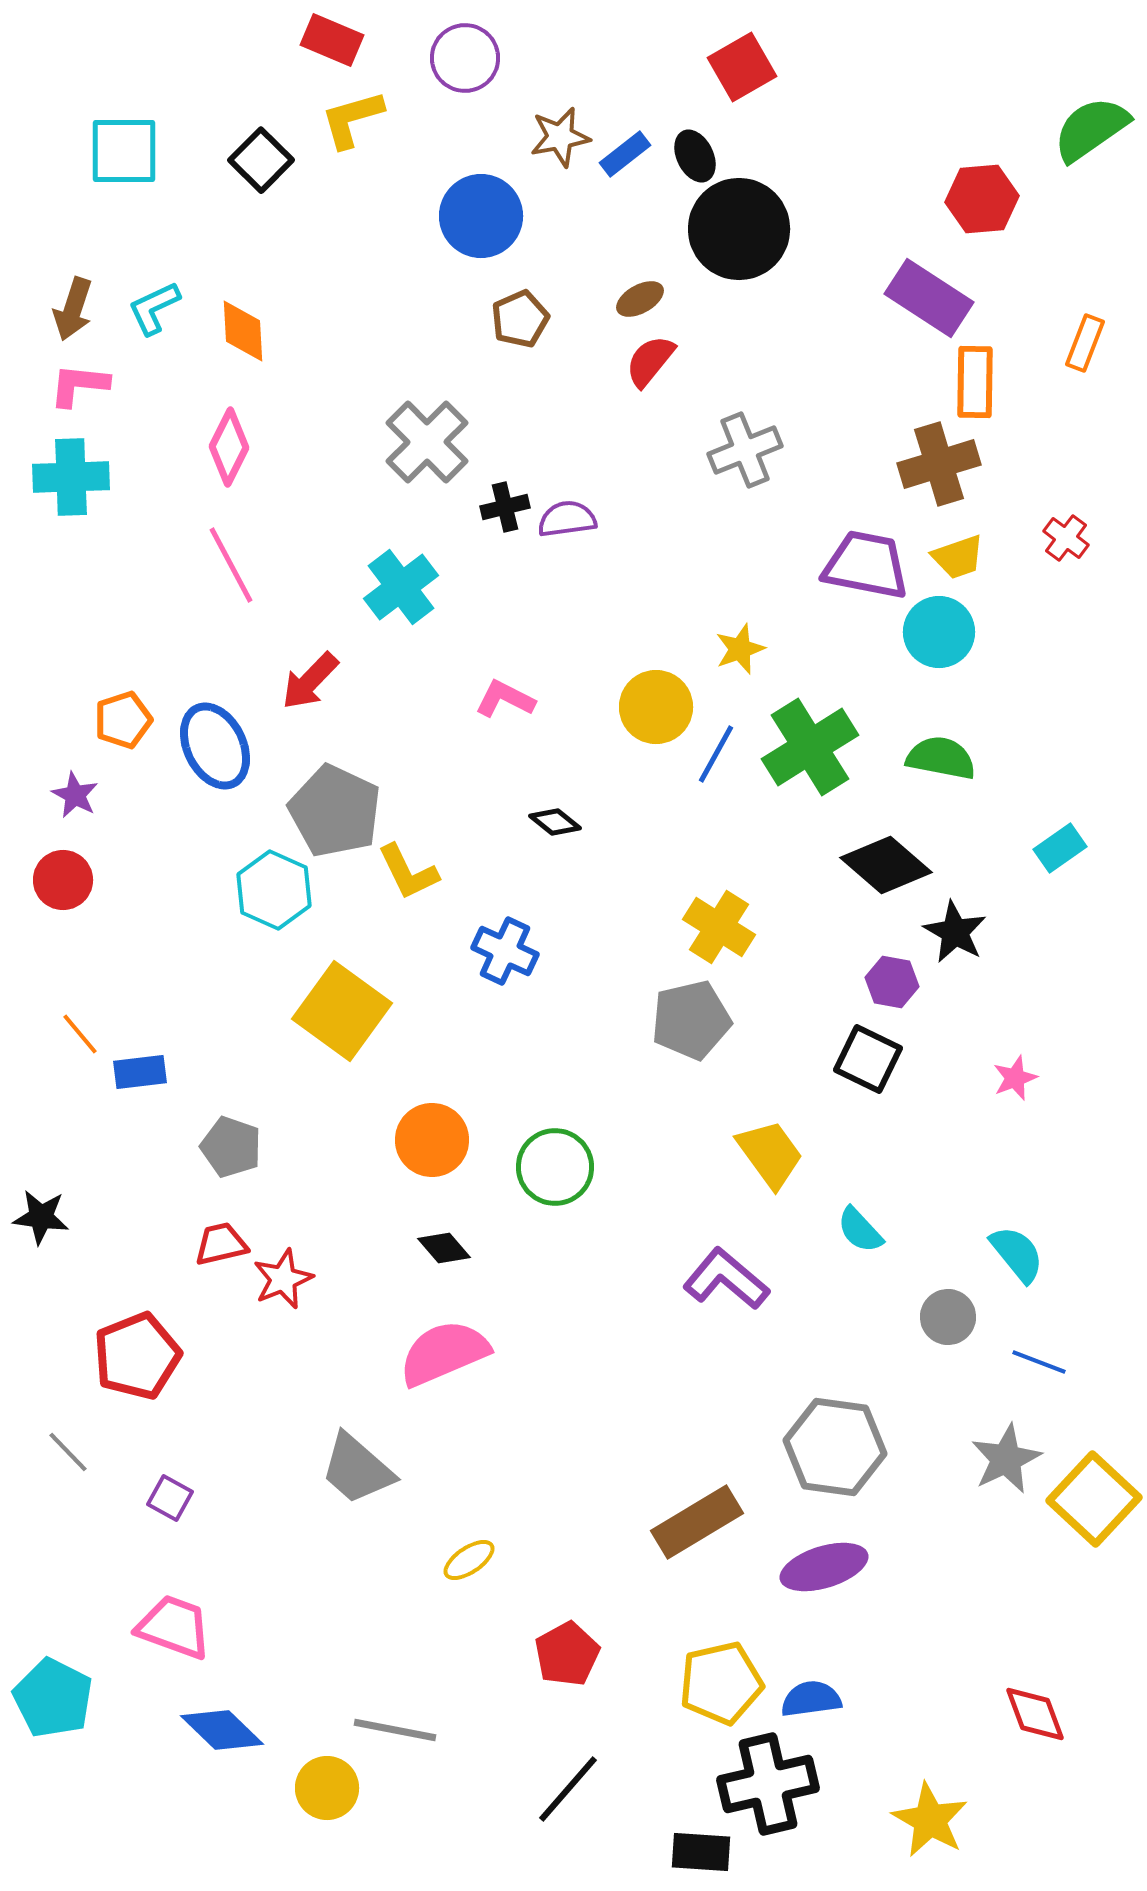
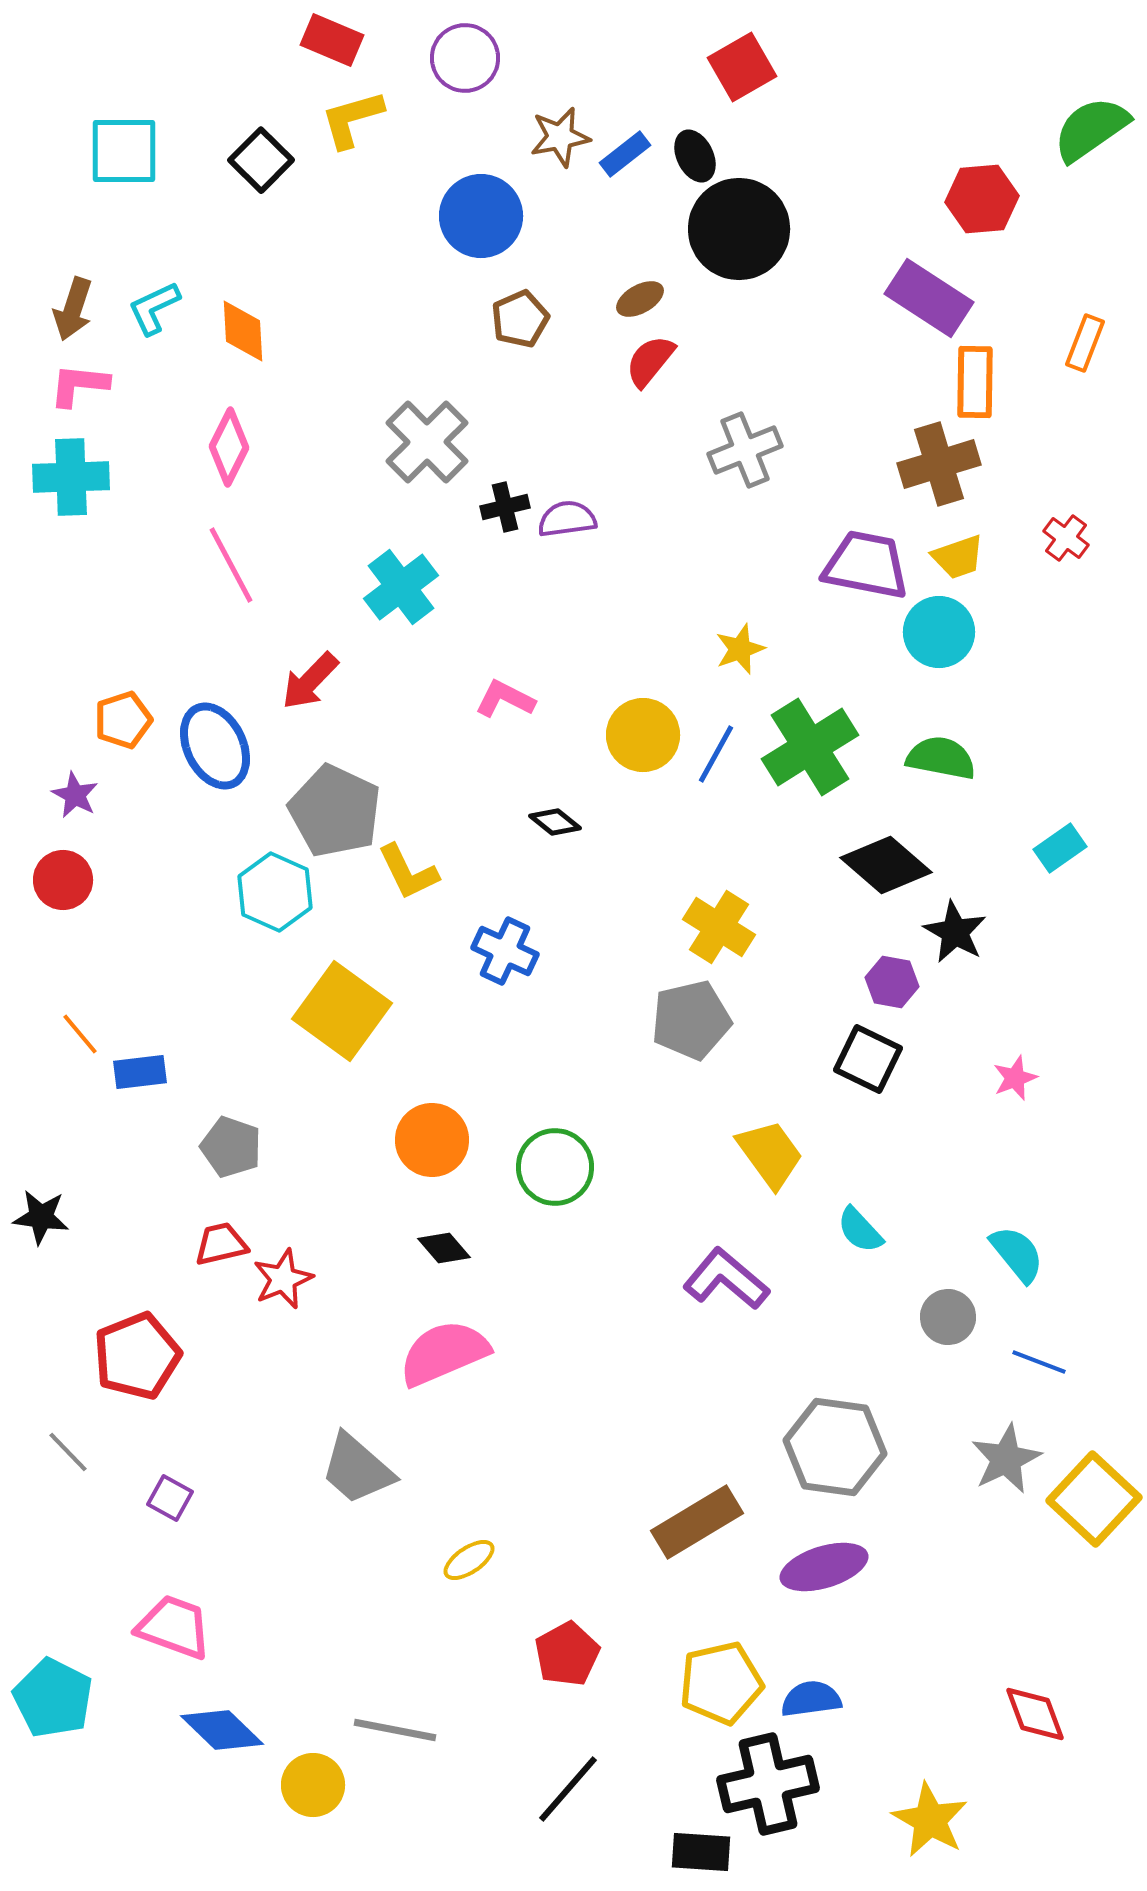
yellow circle at (656, 707): moved 13 px left, 28 px down
cyan hexagon at (274, 890): moved 1 px right, 2 px down
yellow circle at (327, 1788): moved 14 px left, 3 px up
